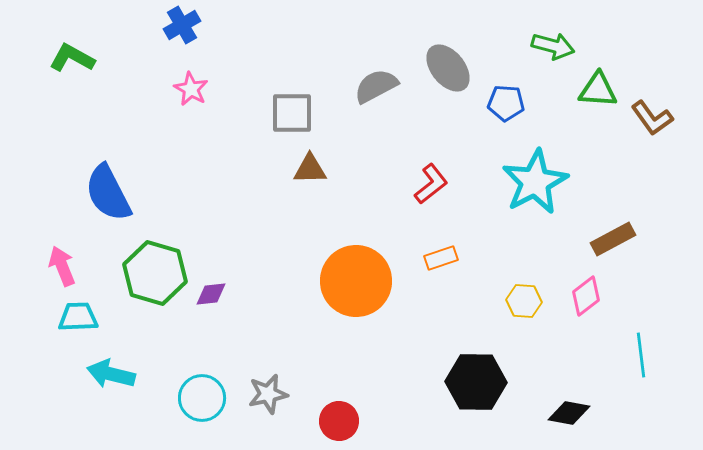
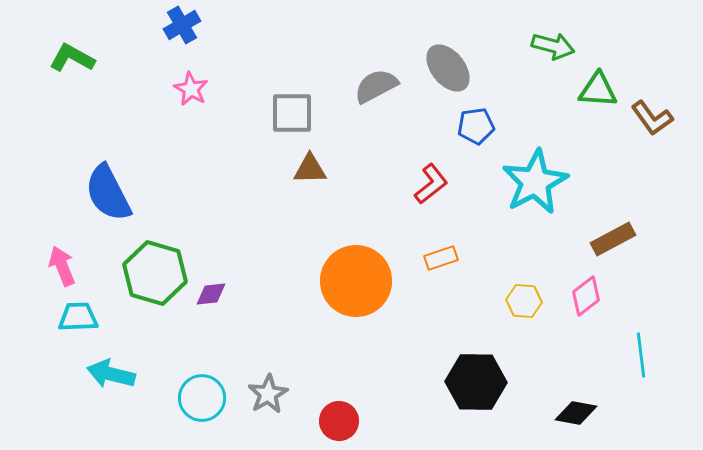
blue pentagon: moved 30 px left, 23 px down; rotated 12 degrees counterclockwise
gray star: rotated 18 degrees counterclockwise
black diamond: moved 7 px right
